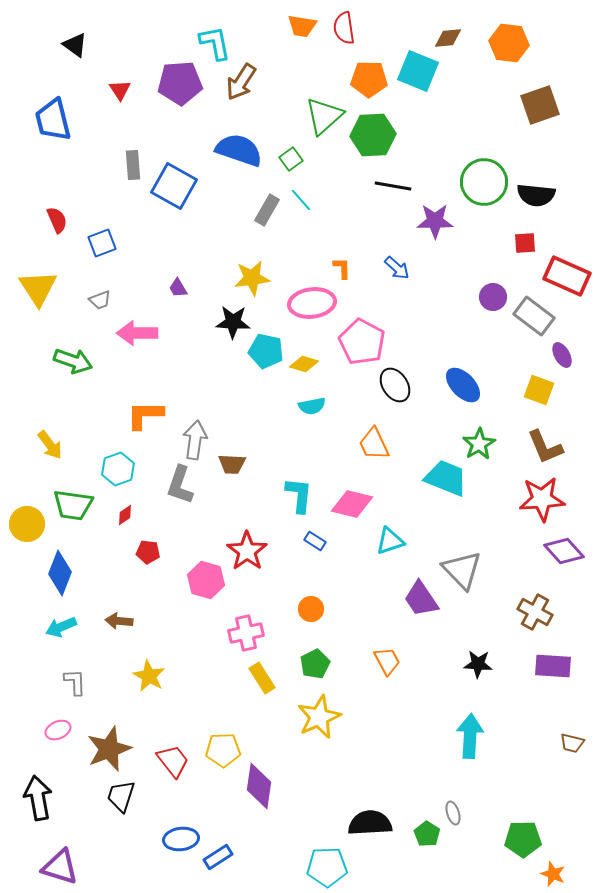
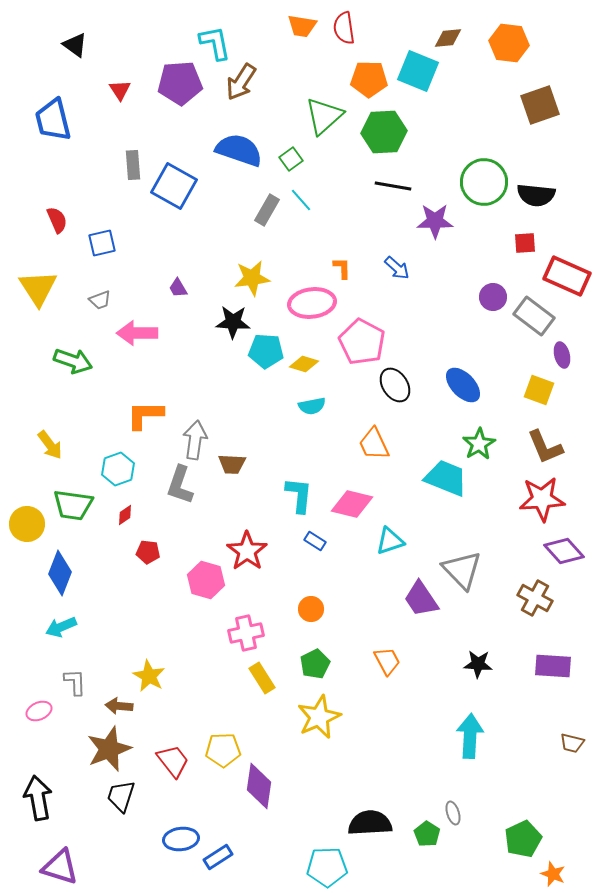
green hexagon at (373, 135): moved 11 px right, 3 px up
blue square at (102, 243): rotated 8 degrees clockwise
cyan pentagon at (266, 351): rotated 8 degrees counterclockwise
purple ellipse at (562, 355): rotated 15 degrees clockwise
brown cross at (535, 612): moved 14 px up
brown arrow at (119, 621): moved 85 px down
pink ellipse at (58, 730): moved 19 px left, 19 px up
green pentagon at (523, 839): rotated 24 degrees counterclockwise
